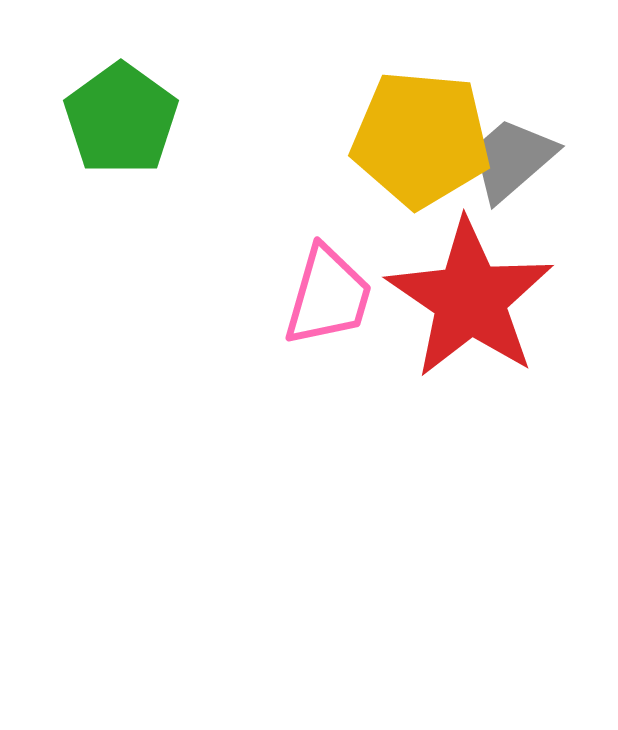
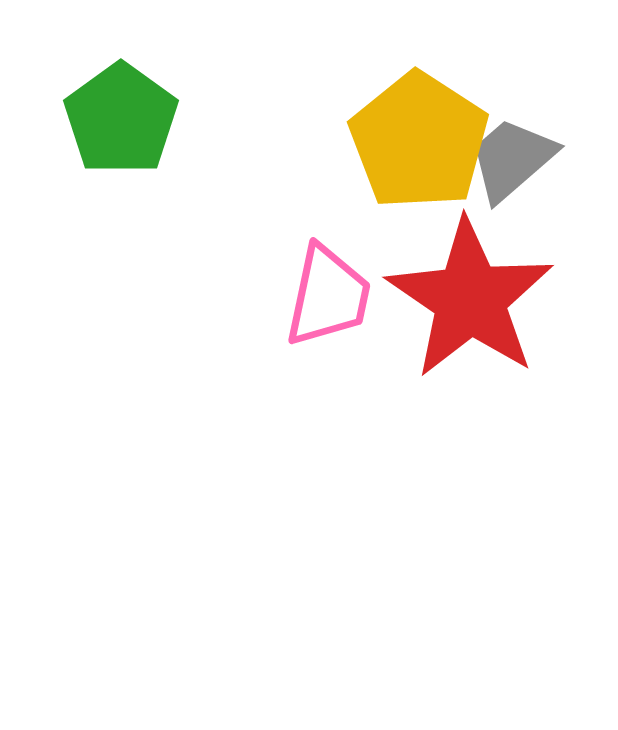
yellow pentagon: moved 2 px left, 2 px down; rotated 28 degrees clockwise
pink trapezoid: rotated 4 degrees counterclockwise
